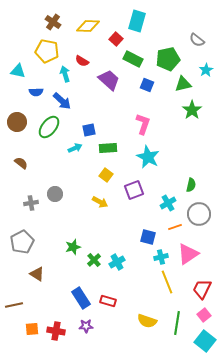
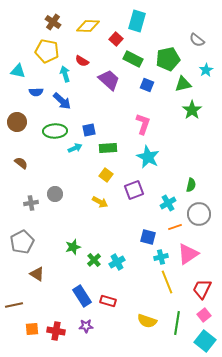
green ellipse at (49, 127): moved 6 px right, 4 px down; rotated 50 degrees clockwise
blue rectangle at (81, 298): moved 1 px right, 2 px up
